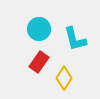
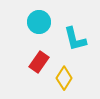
cyan circle: moved 7 px up
